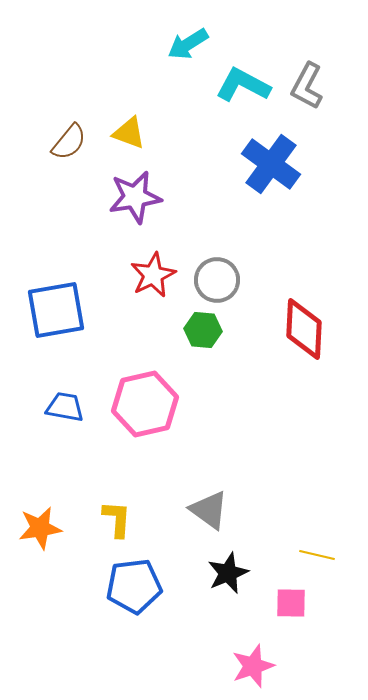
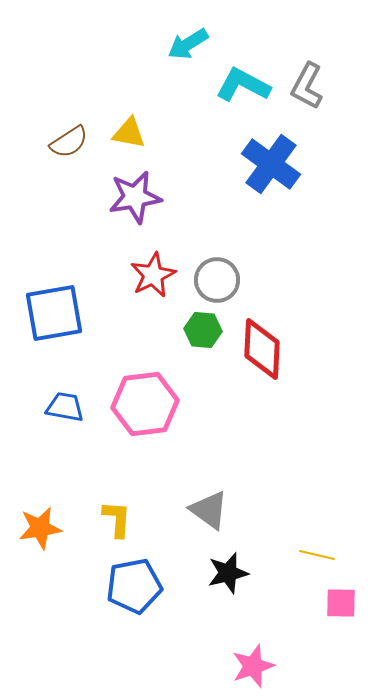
yellow triangle: rotated 9 degrees counterclockwise
brown semicircle: rotated 18 degrees clockwise
blue square: moved 2 px left, 3 px down
red diamond: moved 42 px left, 20 px down
pink hexagon: rotated 6 degrees clockwise
black star: rotated 9 degrees clockwise
blue pentagon: rotated 4 degrees counterclockwise
pink square: moved 50 px right
